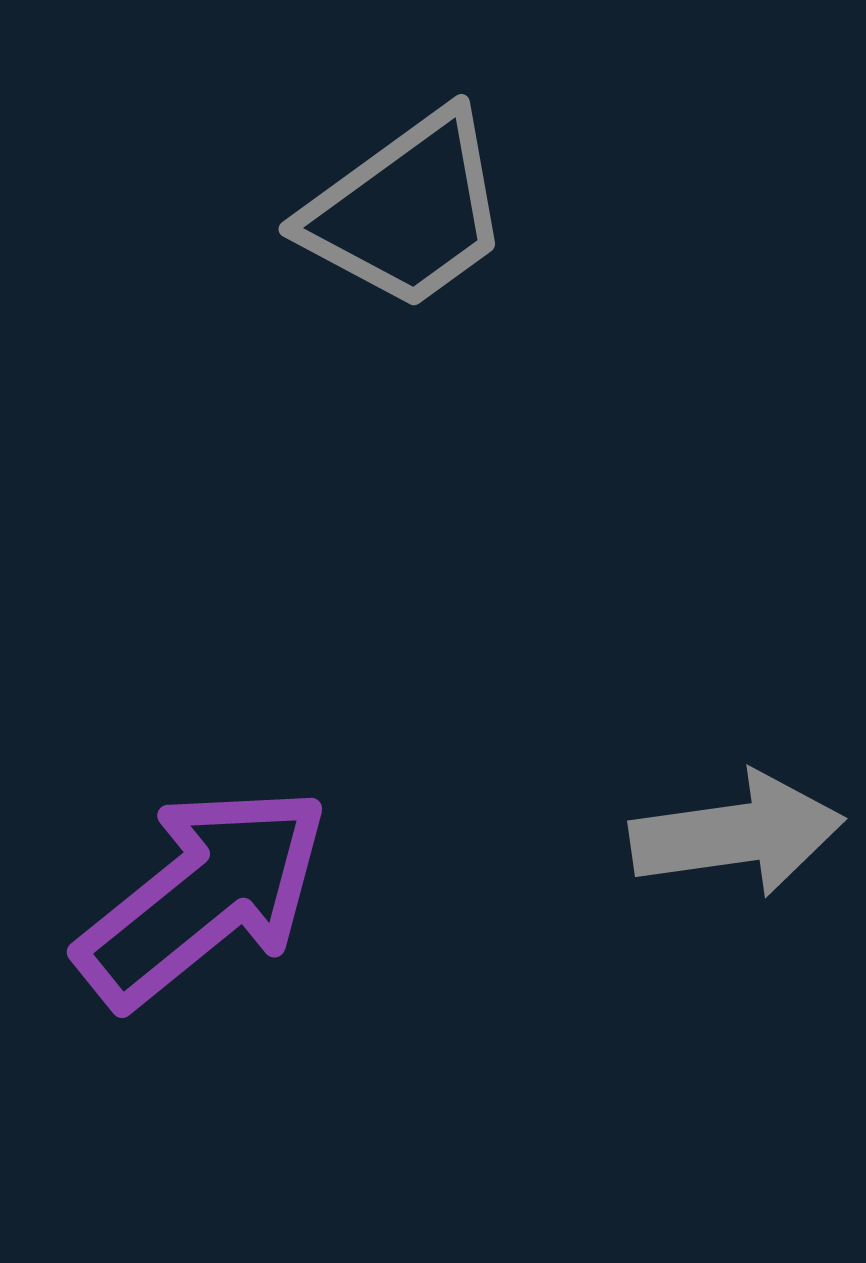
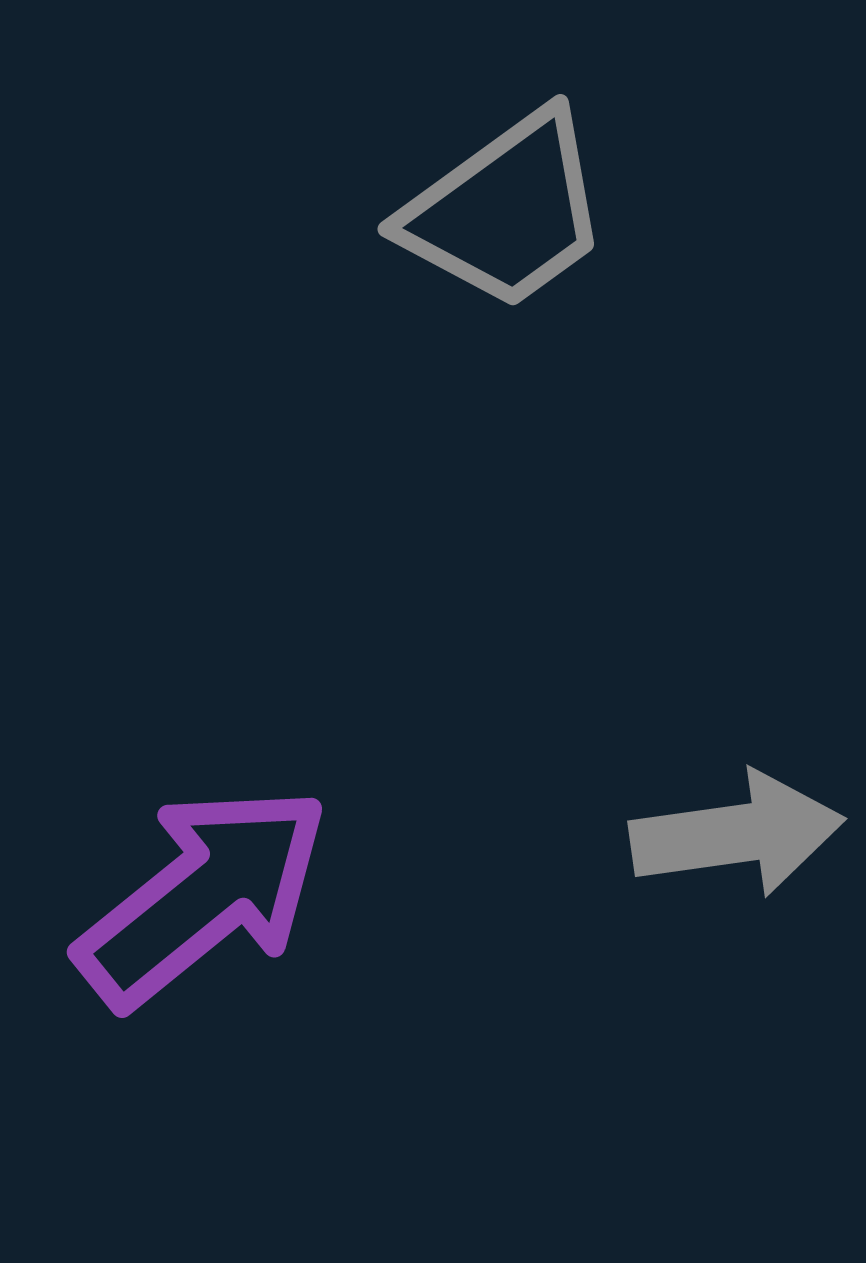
gray trapezoid: moved 99 px right
